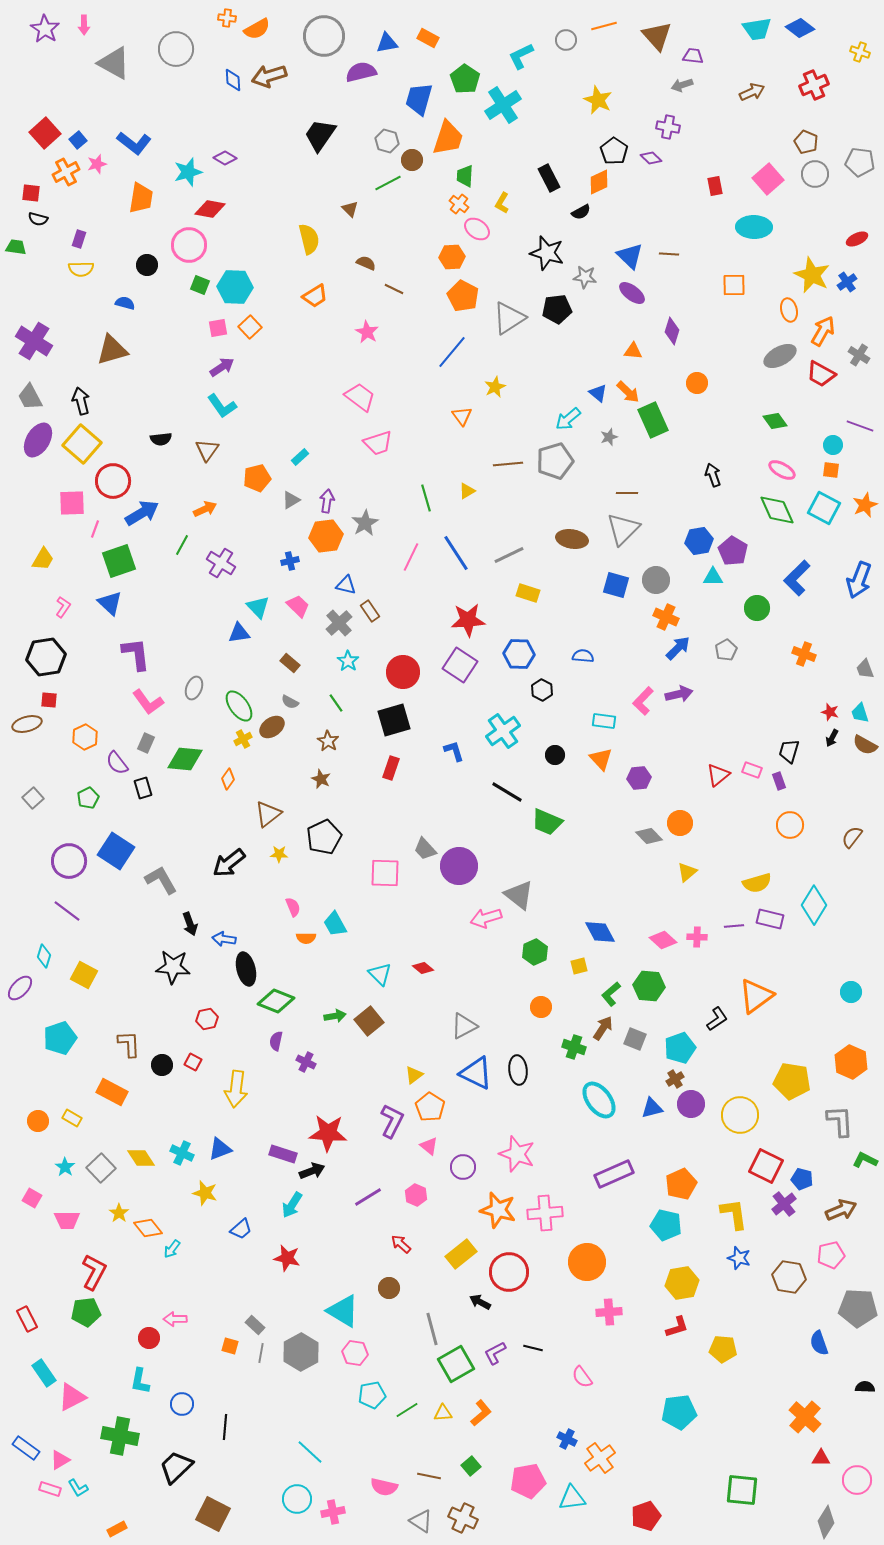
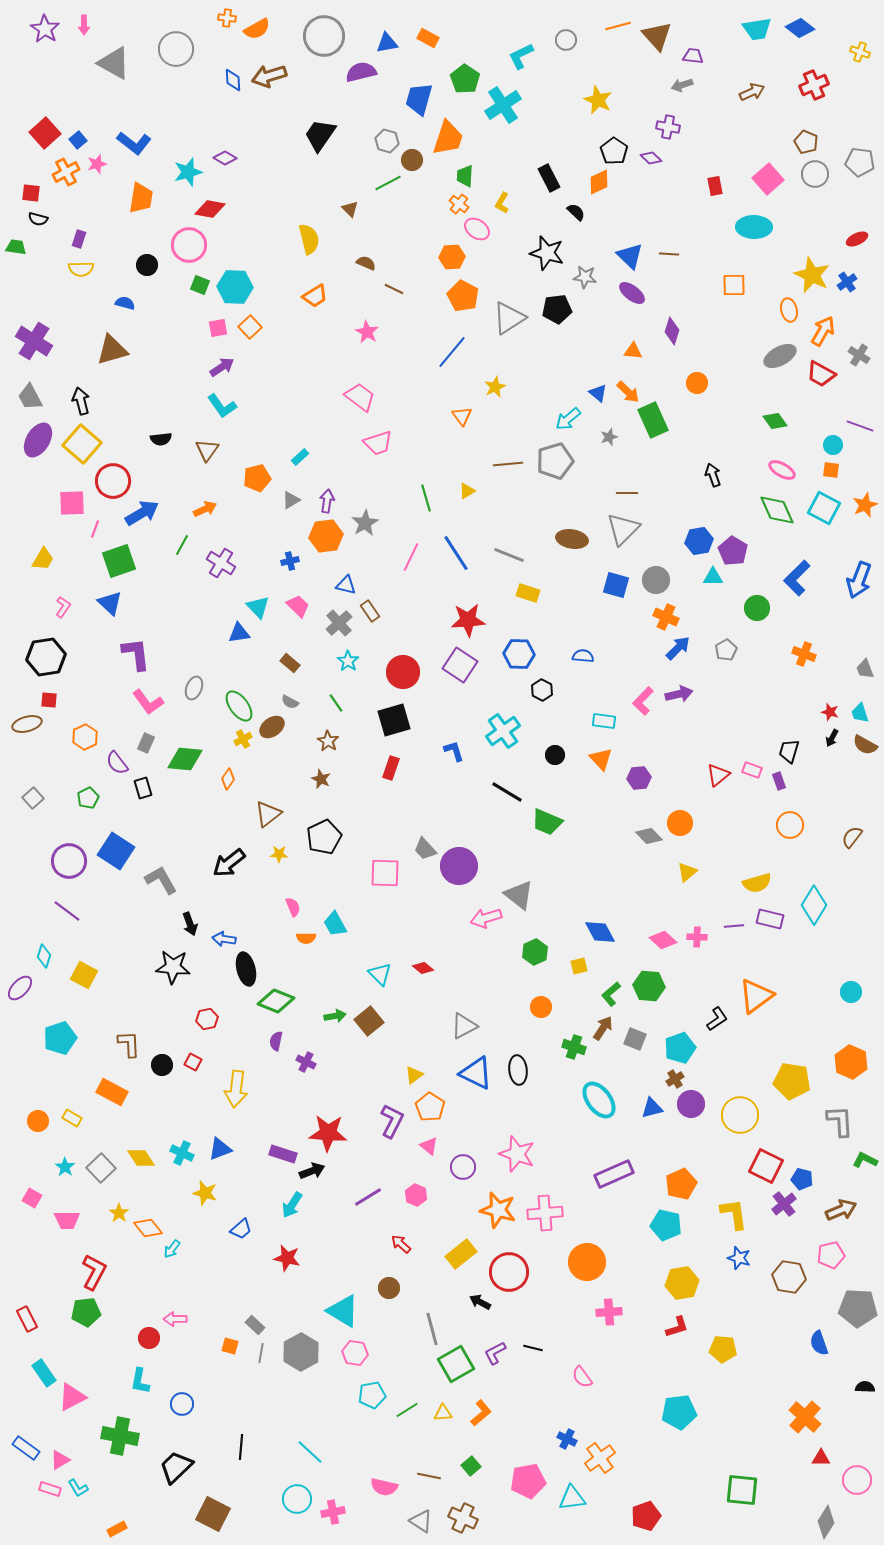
orange line at (604, 26): moved 14 px right
black semicircle at (581, 212): moved 5 px left; rotated 108 degrees counterclockwise
gray line at (509, 555): rotated 48 degrees clockwise
black line at (225, 1427): moved 16 px right, 20 px down
